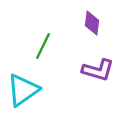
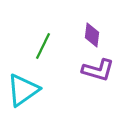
purple diamond: moved 12 px down
